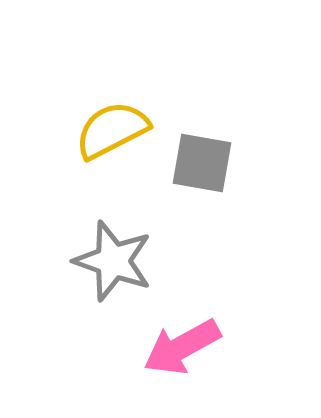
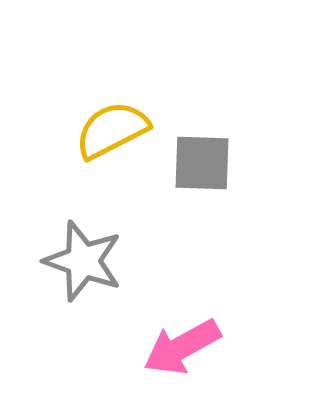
gray square: rotated 8 degrees counterclockwise
gray star: moved 30 px left
